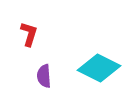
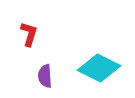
purple semicircle: moved 1 px right
